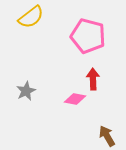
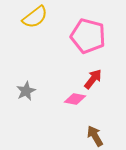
yellow semicircle: moved 4 px right
red arrow: rotated 40 degrees clockwise
brown arrow: moved 12 px left
